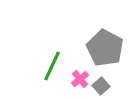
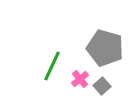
gray pentagon: rotated 12 degrees counterclockwise
gray square: moved 1 px right
